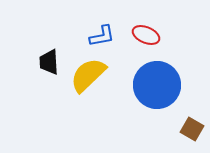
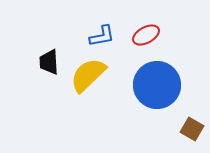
red ellipse: rotated 52 degrees counterclockwise
